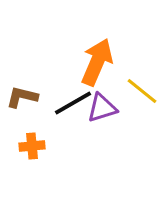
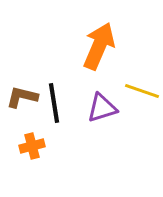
orange arrow: moved 2 px right, 16 px up
yellow line: rotated 20 degrees counterclockwise
black line: moved 19 px left; rotated 69 degrees counterclockwise
orange cross: rotated 10 degrees counterclockwise
